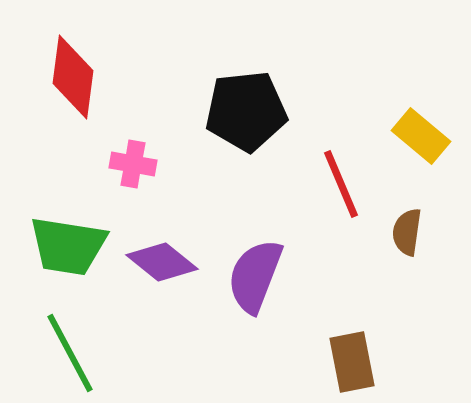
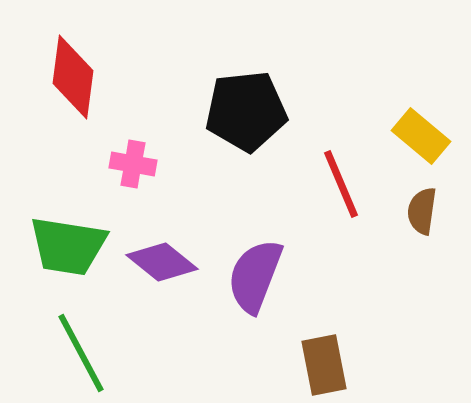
brown semicircle: moved 15 px right, 21 px up
green line: moved 11 px right
brown rectangle: moved 28 px left, 3 px down
